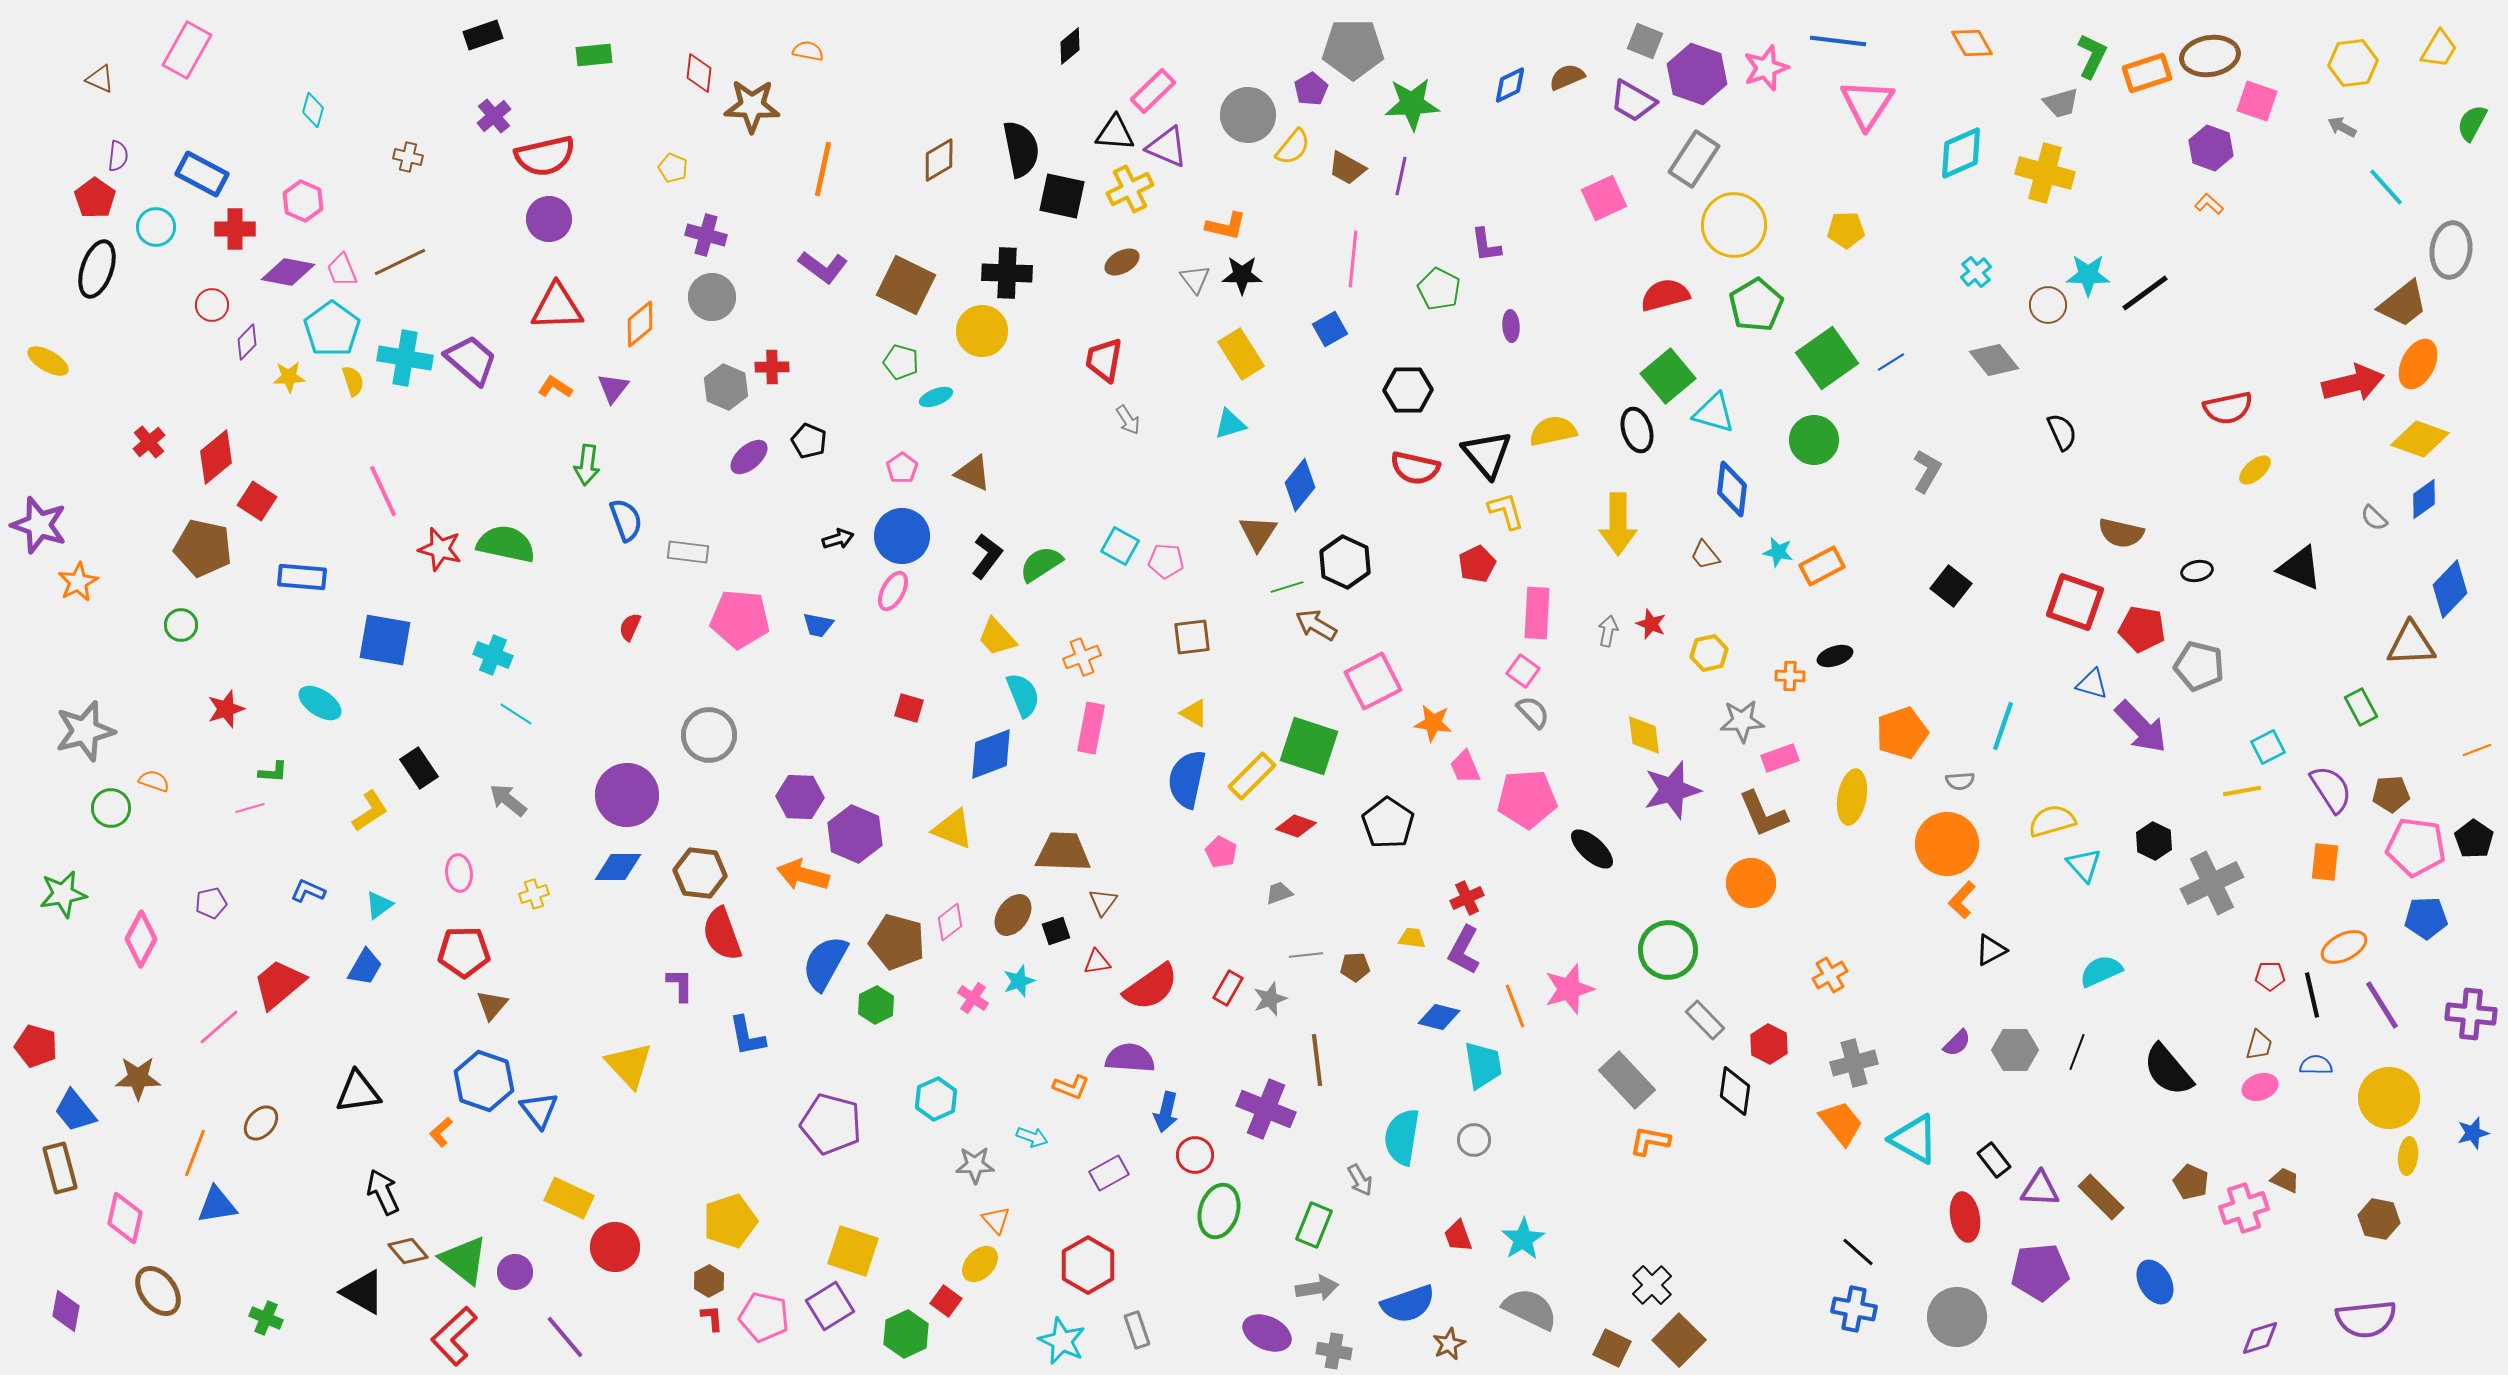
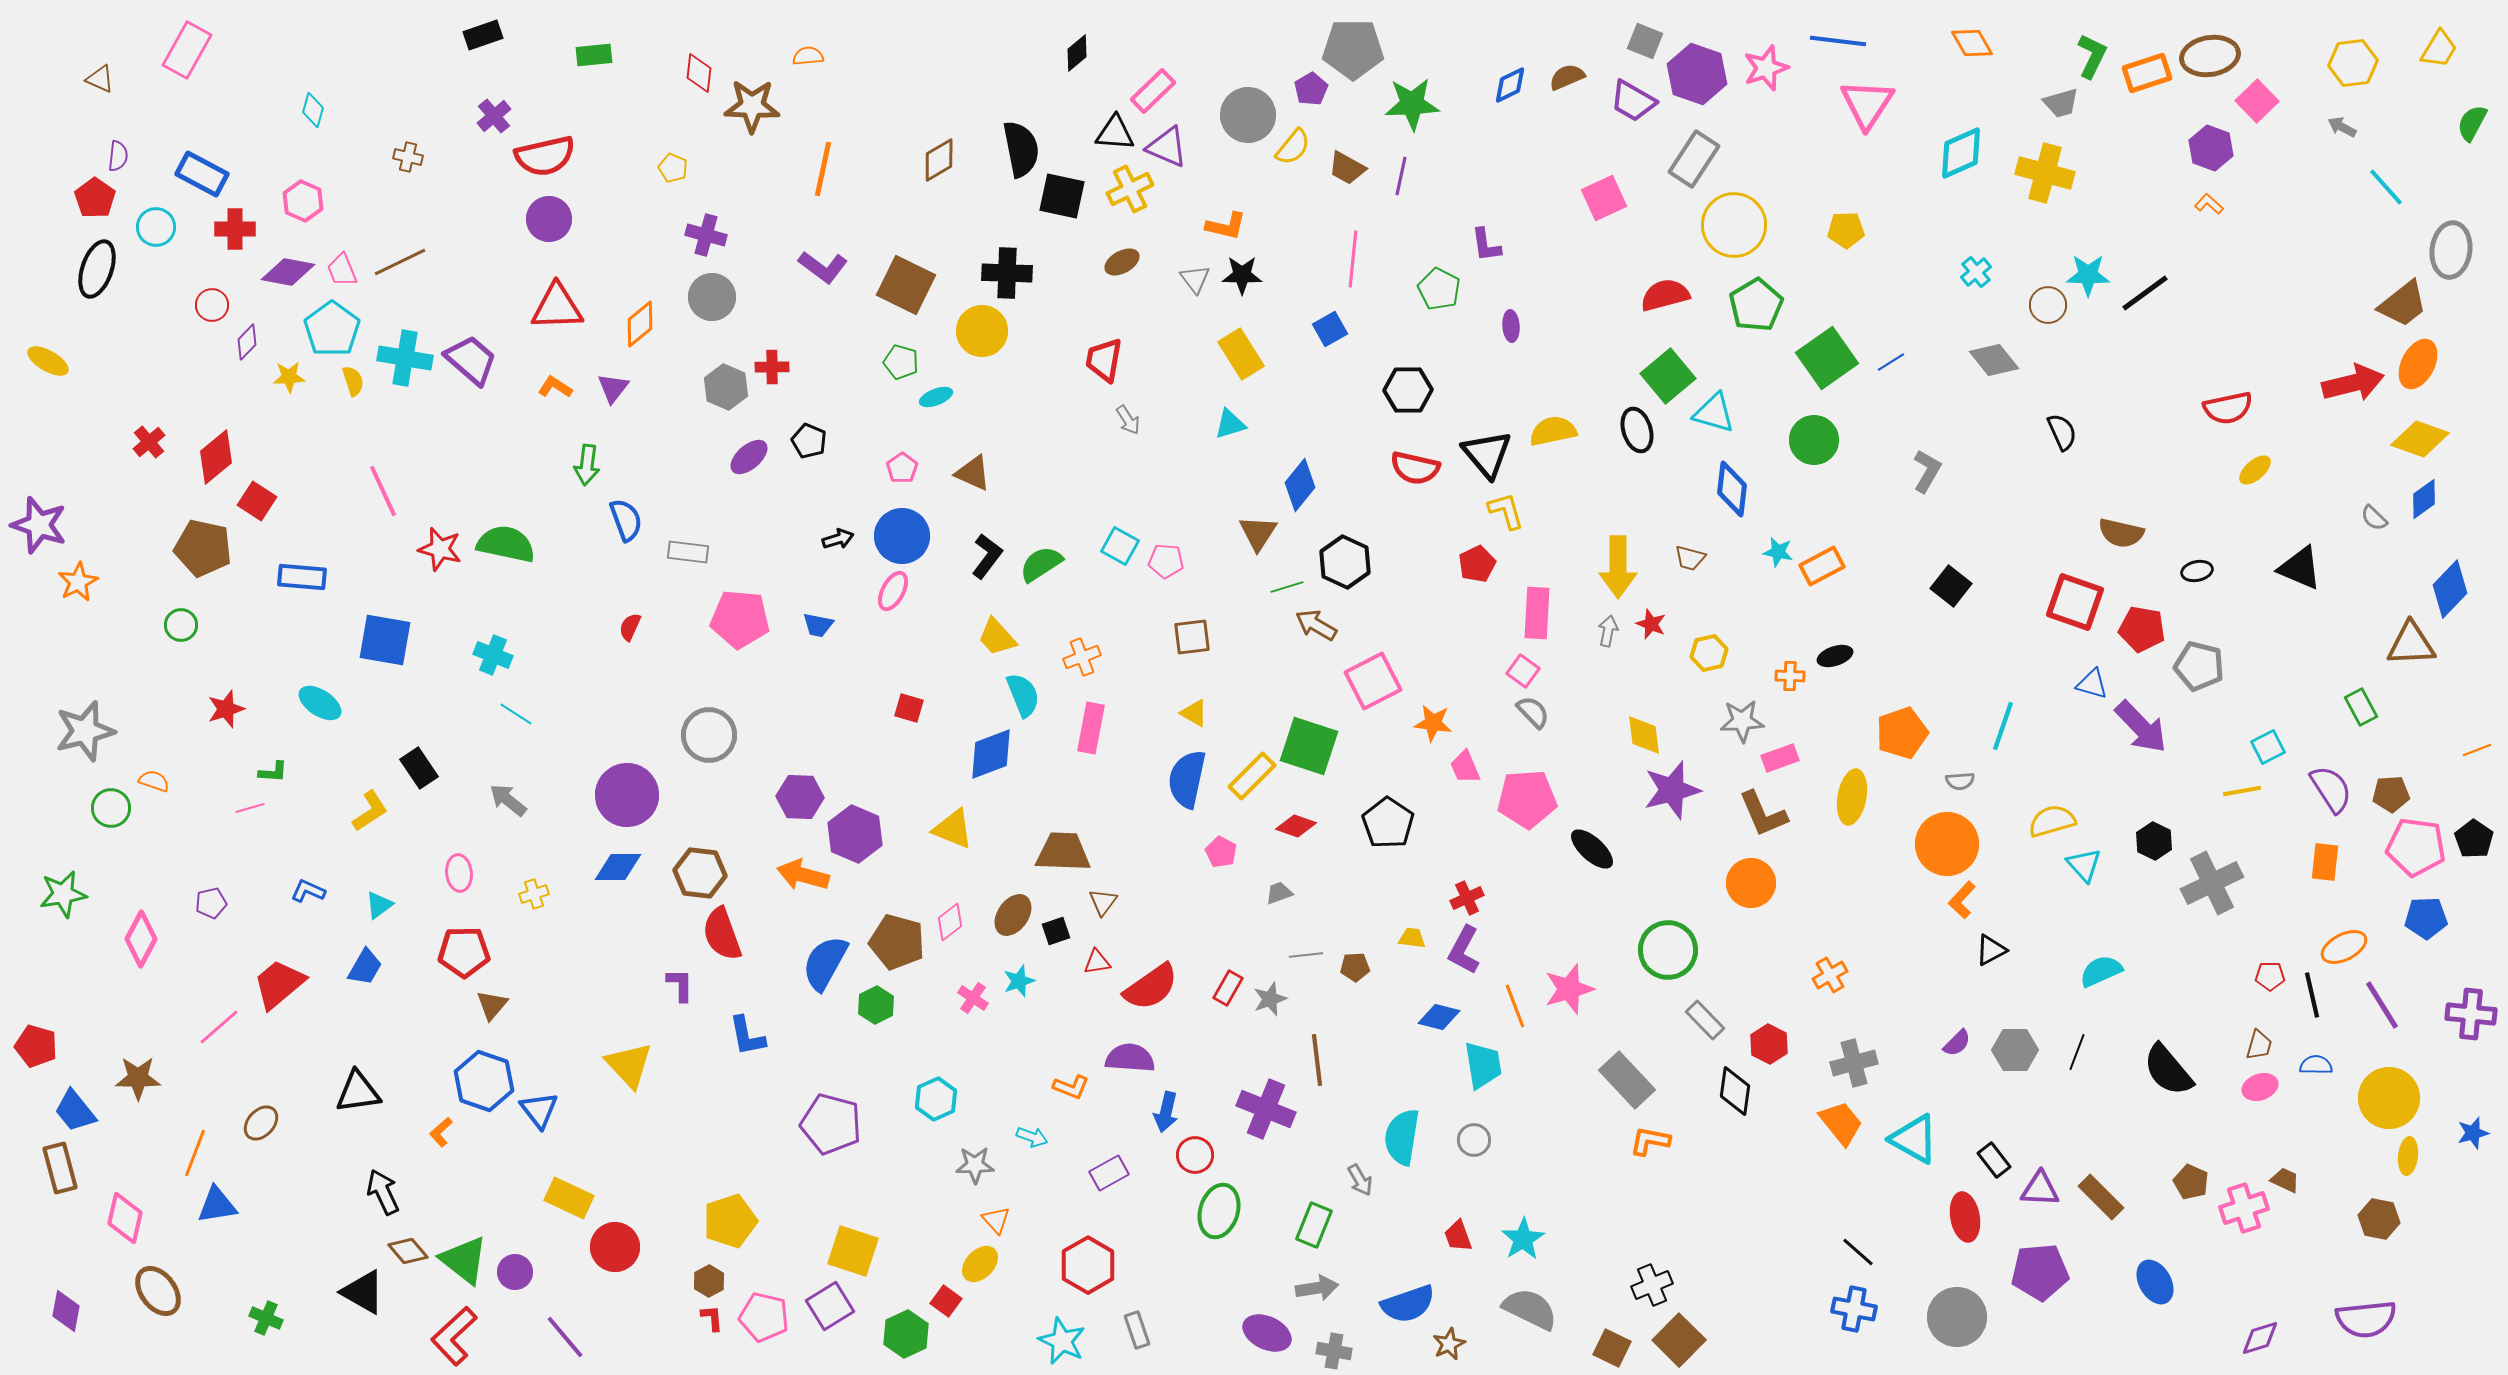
black diamond at (1070, 46): moved 7 px right, 7 px down
orange semicircle at (808, 51): moved 5 px down; rotated 16 degrees counterclockwise
pink square at (2257, 101): rotated 27 degrees clockwise
yellow arrow at (1618, 524): moved 43 px down
brown trapezoid at (1705, 555): moved 15 px left, 3 px down; rotated 36 degrees counterclockwise
black cross at (1652, 1285): rotated 21 degrees clockwise
